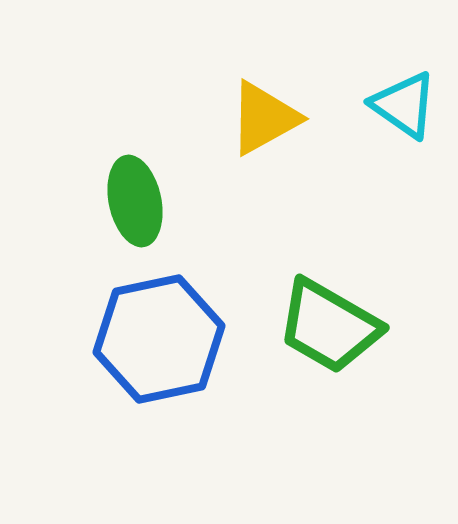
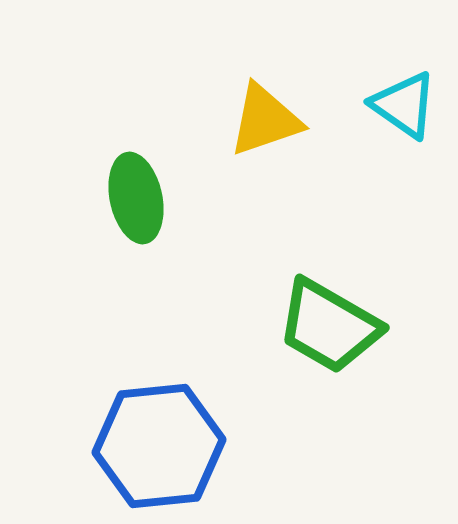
yellow triangle: moved 1 px right, 2 px down; rotated 10 degrees clockwise
green ellipse: moved 1 px right, 3 px up
blue hexagon: moved 107 px down; rotated 6 degrees clockwise
